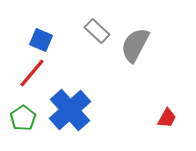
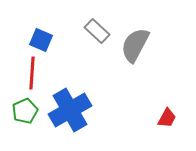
red line: rotated 36 degrees counterclockwise
blue cross: rotated 12 degrees clockwise
green pentagon: moved 2 px right, 7 px up; rotated 10 degrees clockwise
